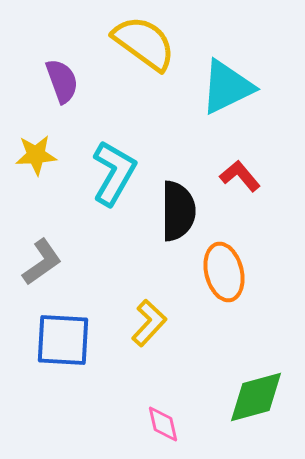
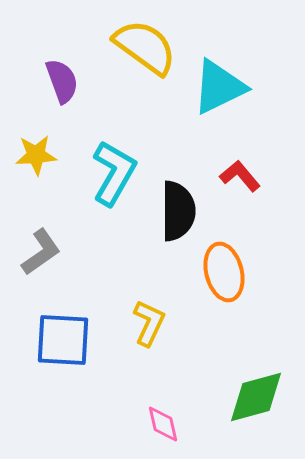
yellow semicircle: moved 1 px right, 4 px down
cyan triangle: moved 8 px left
gray L-shape: moved 1 px left, 10 px up
yellow L-shape: rotated 18 degrees counterclockwise
